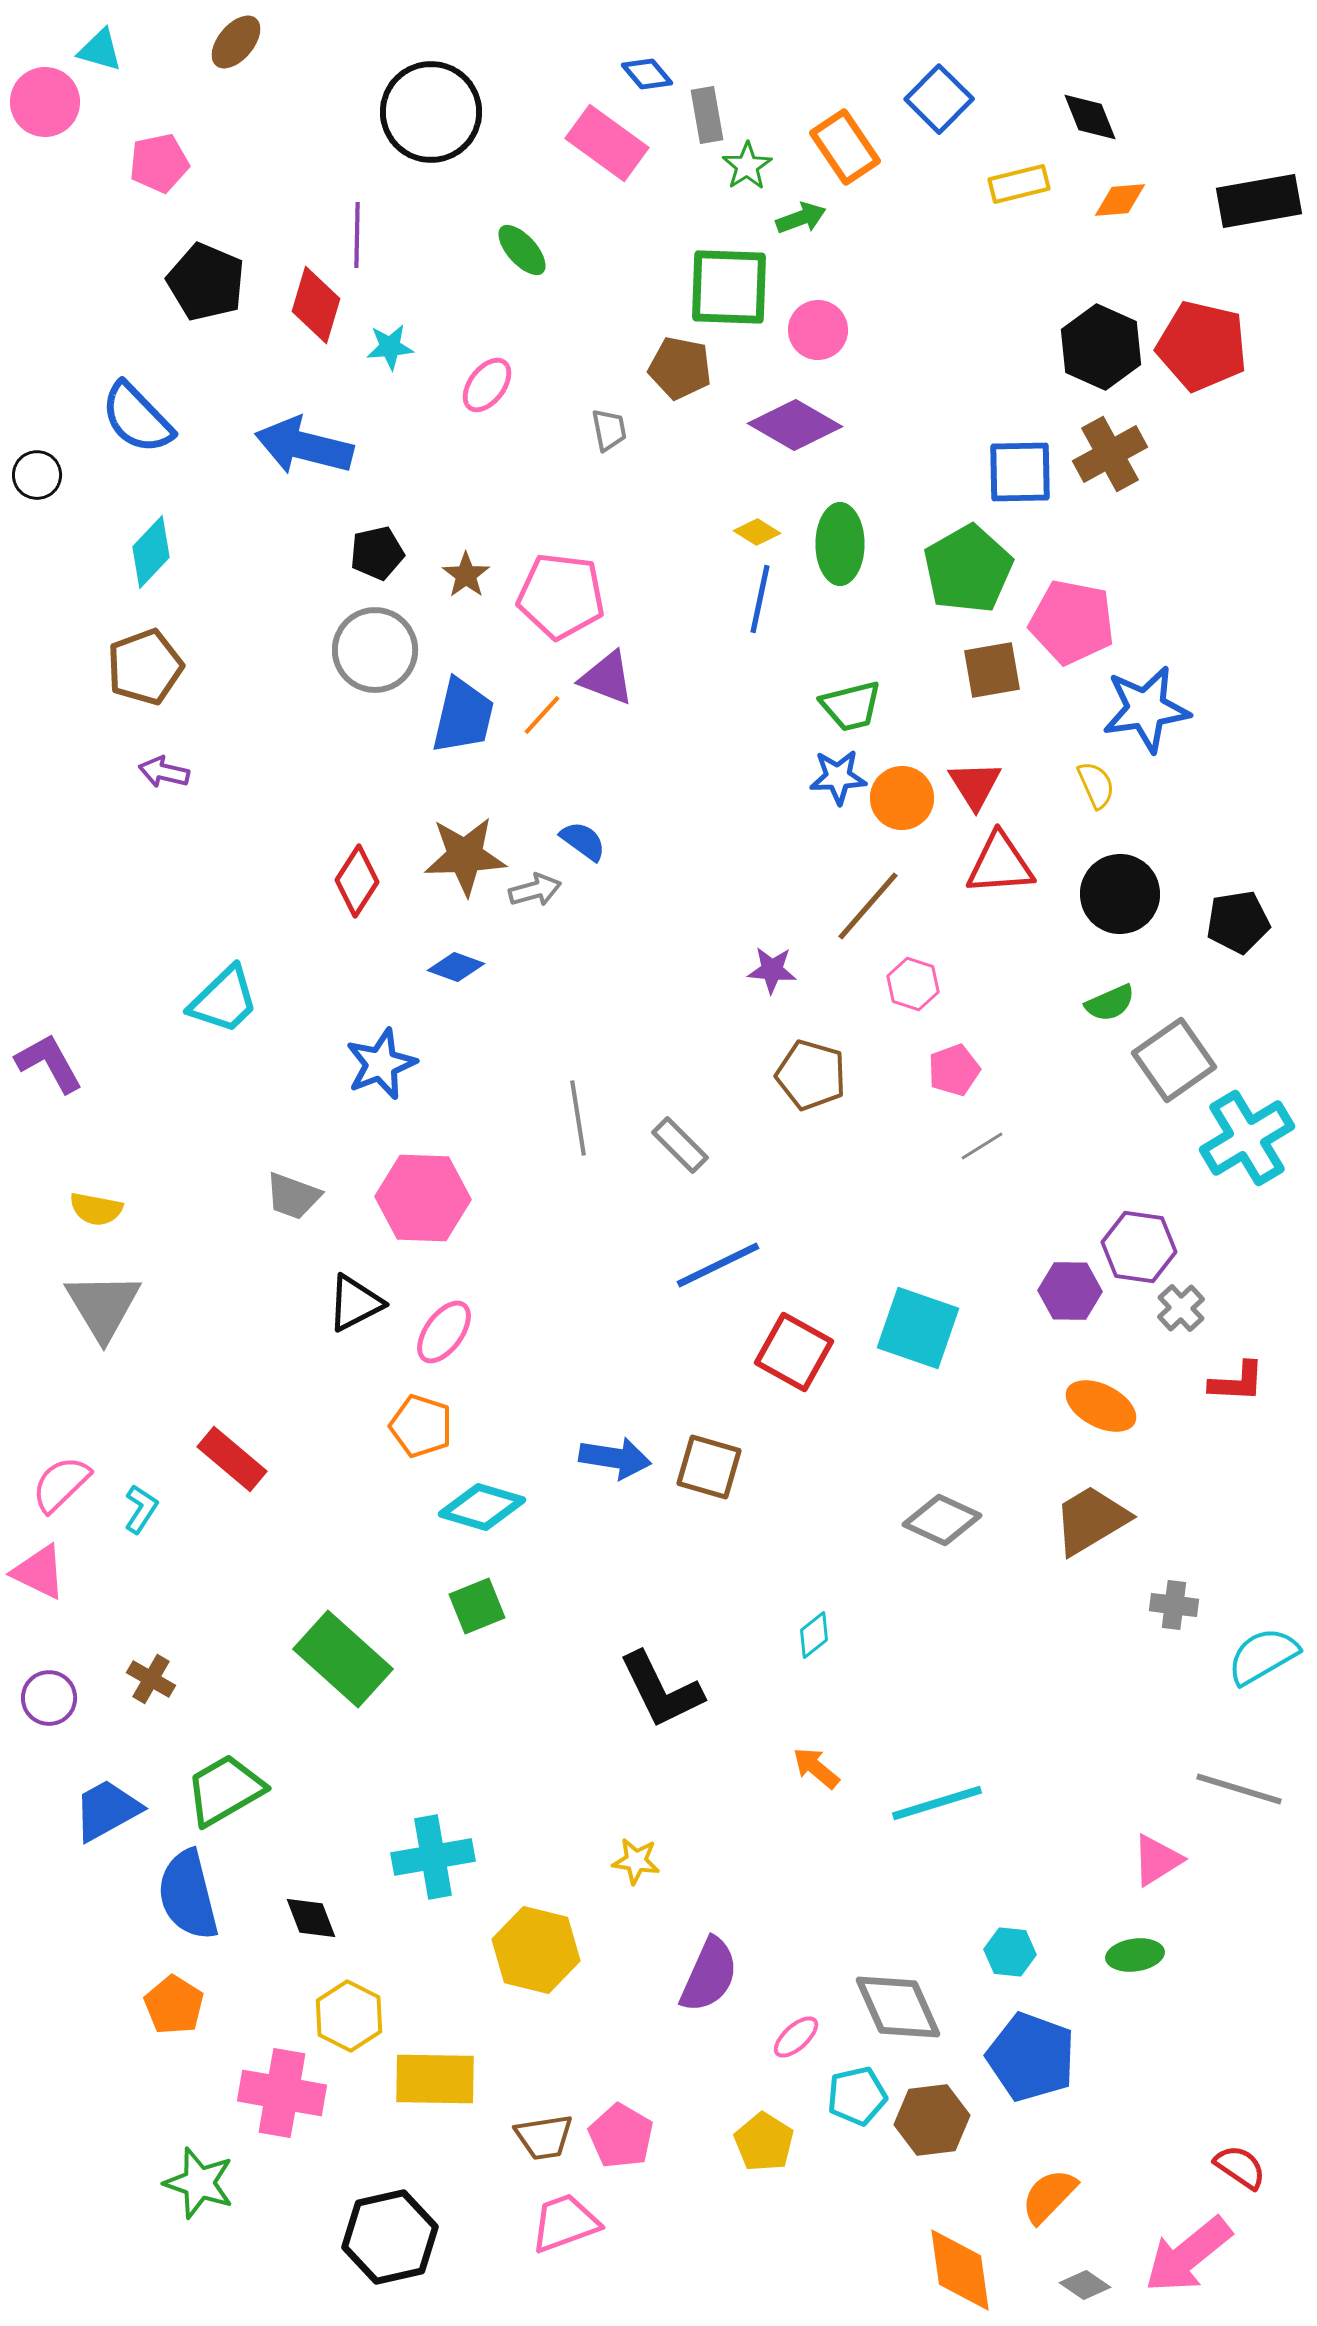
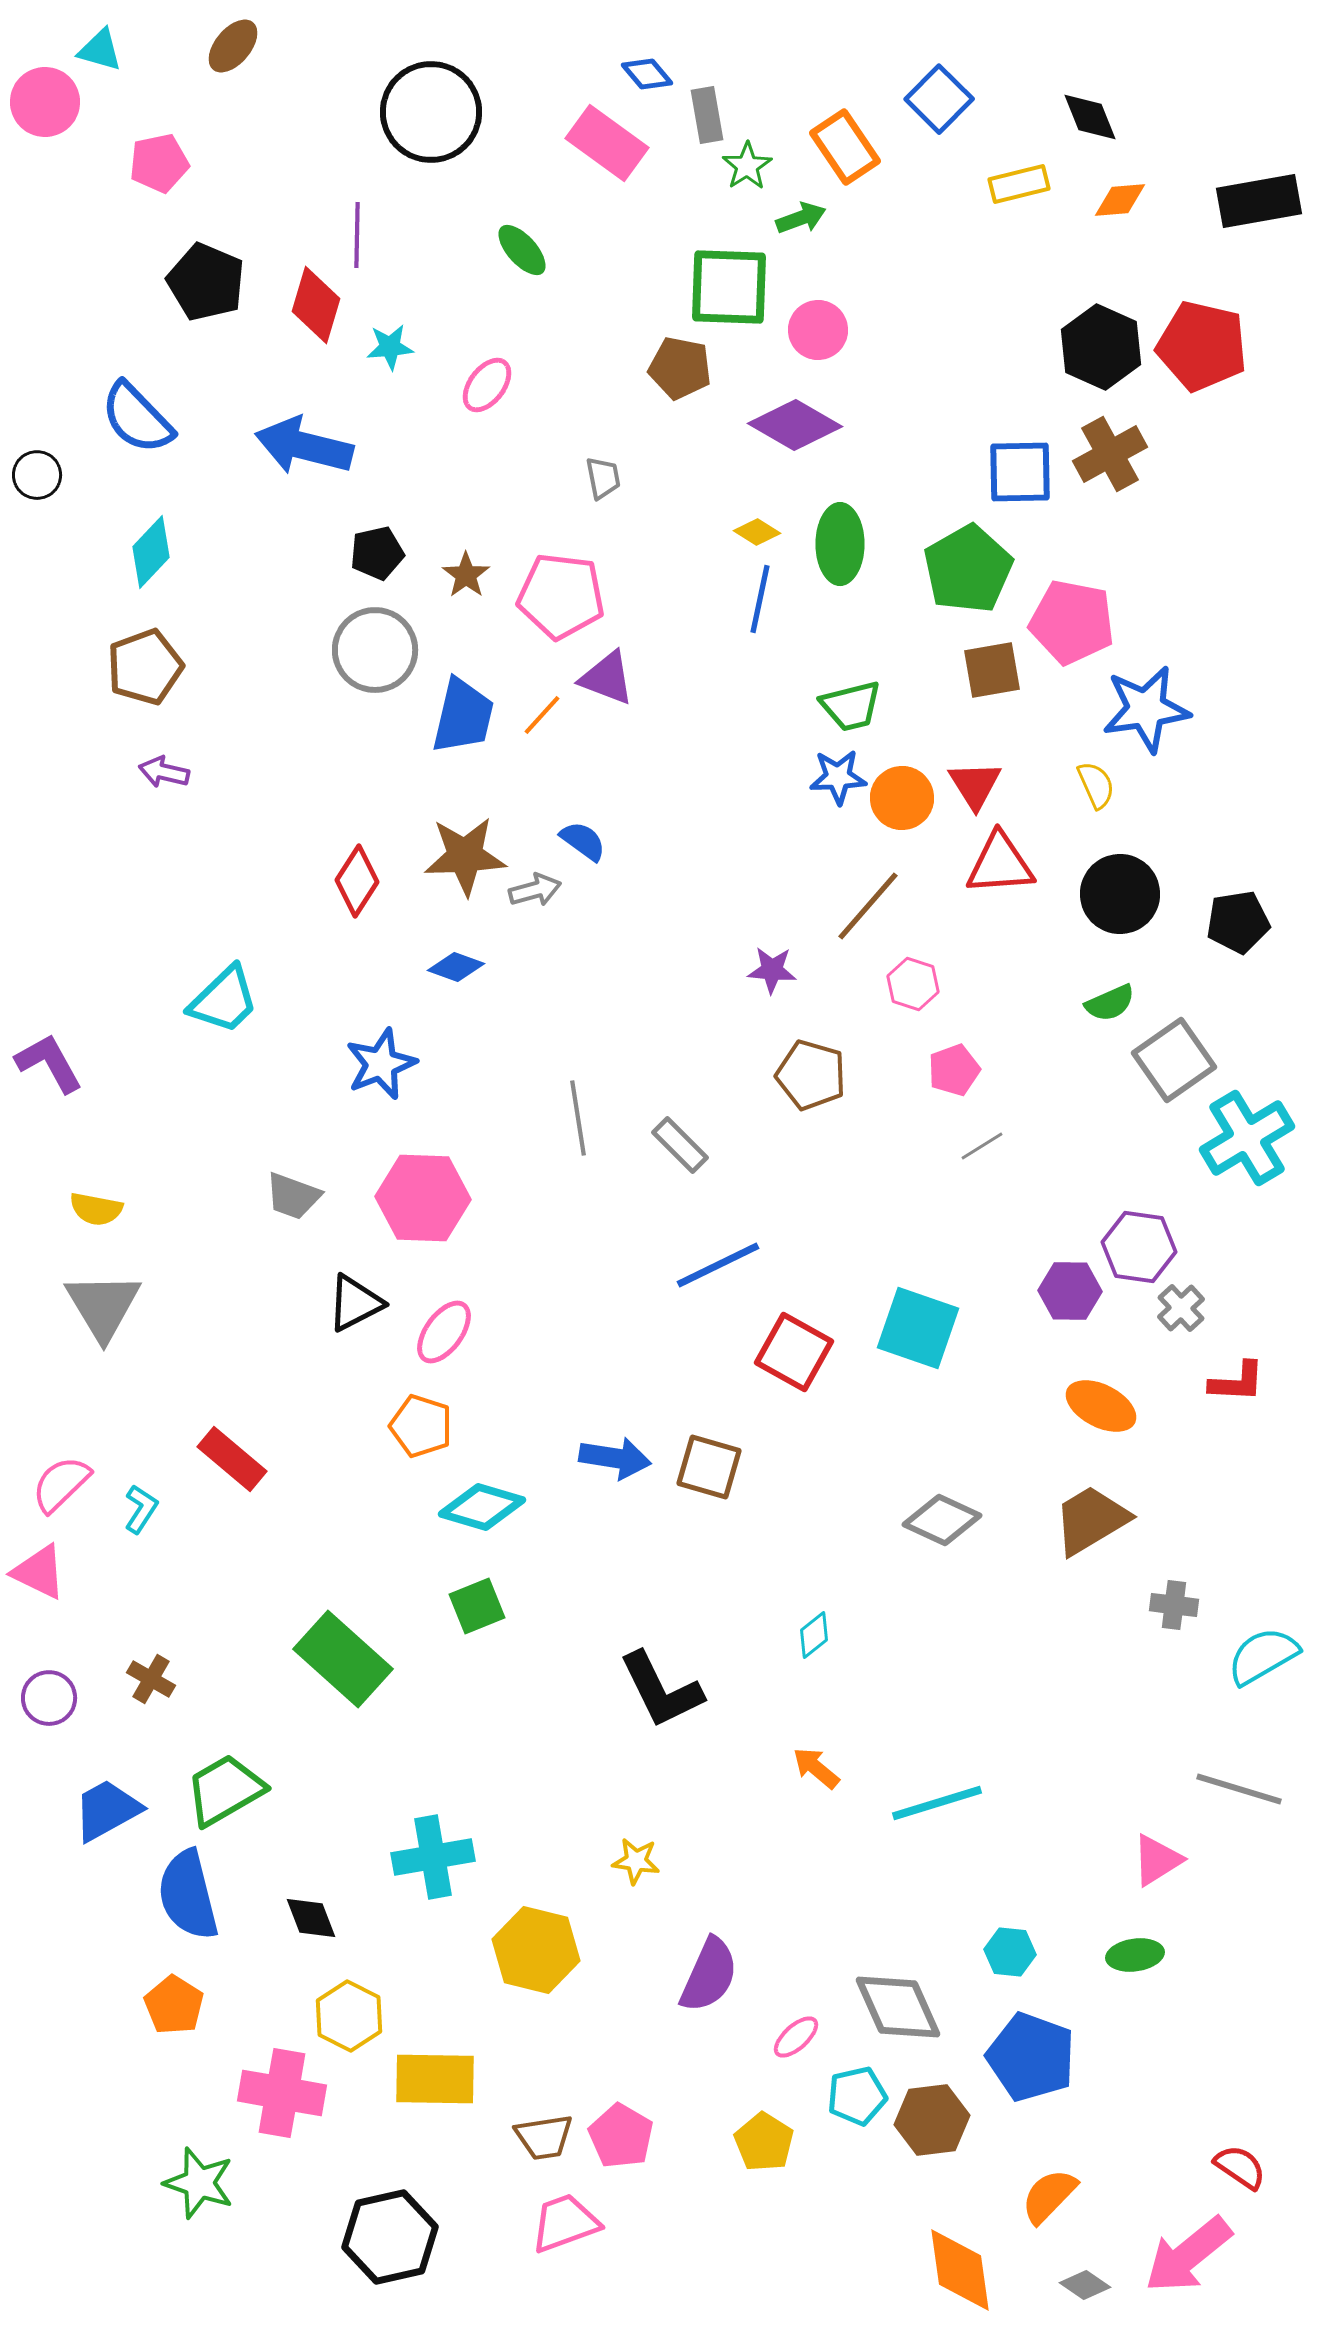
brown ellipse at (236, 42): moved 3 px left, 4 px down
gray trapezoid at (609, 430): moved 6 px left, 48 px down
